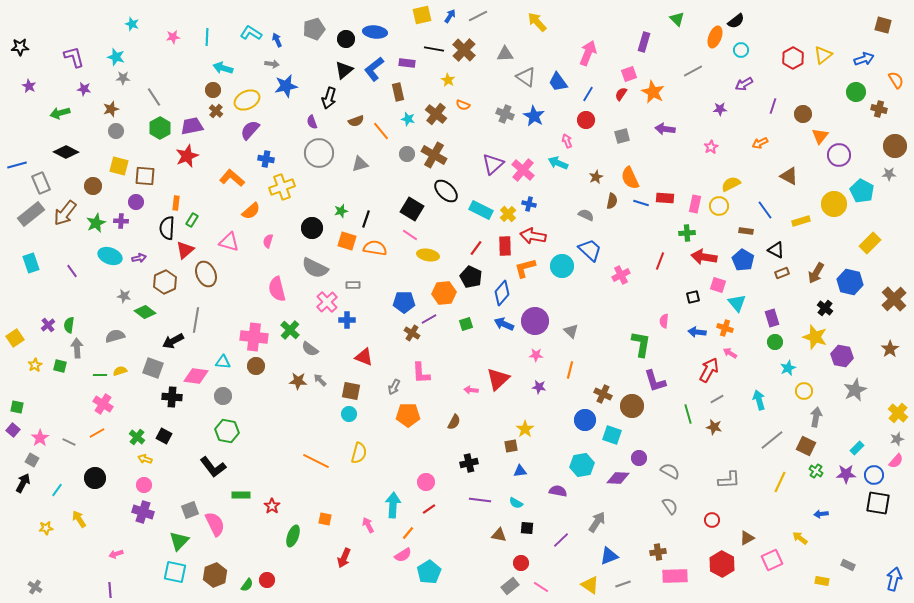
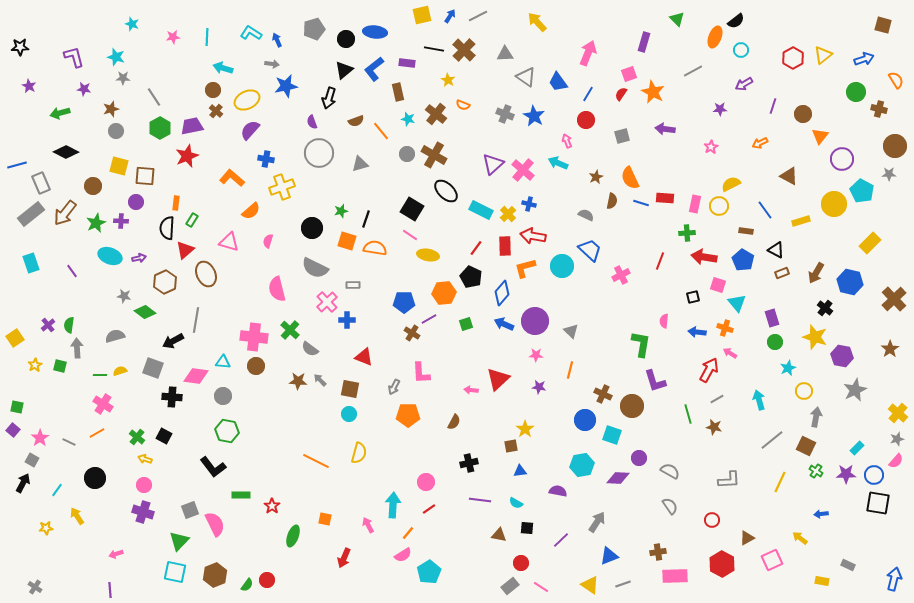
purple circle at (839, 155): moved 3 px right, 4 px down
brown square at (351, 391): moved 1 px left, 2 px up
yellow arrow at (79, 519): moved 2 px left, 3 px up
